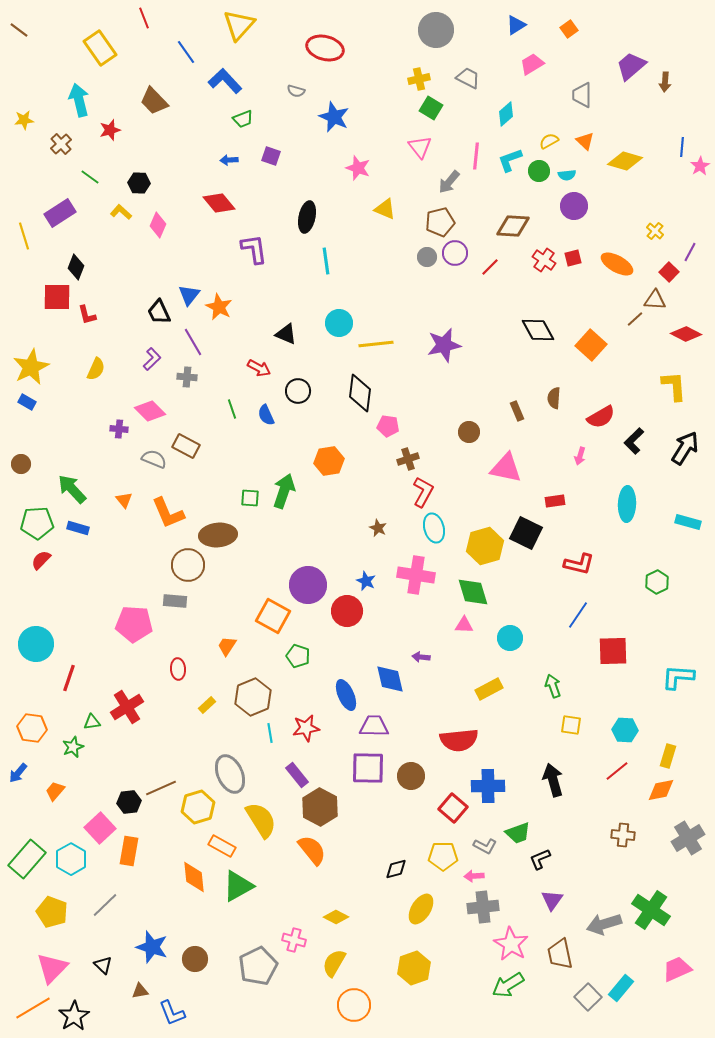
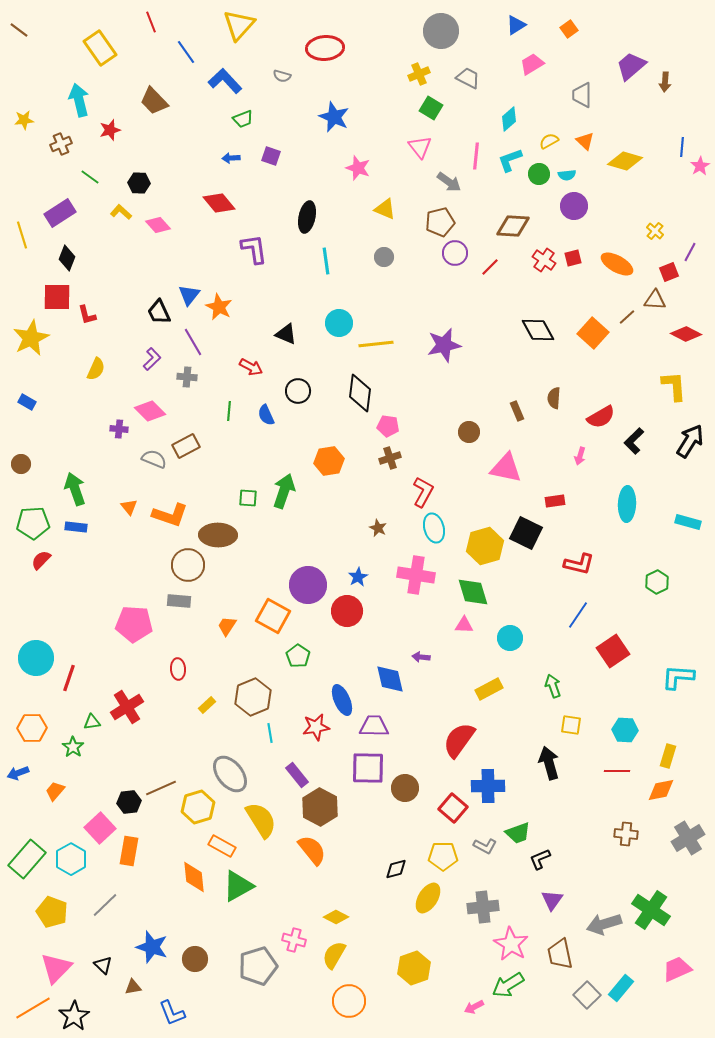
red line at (144, 18): moved 7 px right, 4 px down
gray circle at (436, 30): moved 5 px right, 1 px down
red ellipse at (325, 48): rotated 18 degrees counterclockwise
yellow cross at (419, 79): moved 5 px up; rotated 10 degrees counterclockwise
gray semicircle at (296, 91): moved 14 px left, 15 px up
cyan diamond at (506, 114): moved 3 px right, 5 px down
brown cross at (61, 144): rotated 20 degrees clockwise
blue arrow at (229, 160): moved 2 px right, 2 px up
green circle at (539, 171): moved 3 px down
gray arrow at (449, 182): rotated 95 degrees counterclockwise
pink diamond at (158, 225): rotated 65 degrees counterclockwise
yellow line at (24, 236): moved 2 px left, 1 px up
gray circle at (427, 257): moved 43 px left
black diamond at (76, 267): moved 9 px left, 9 px up
red square at (669, 272): rotated 24 degrees clockwise
brown line at (635, 319): moved 8 px left, 2 px up
orange square at (591, 345): moved 2 px right, 12 px up
yellow star at (31, 367): moved 29 px up
red arrow at (259, 368): moved 8 px left, 1 px up
green line at (232, 409): moved 3 px left, 2 px down; rotated 24 degrees clockwise
brown rectangle at (186, 446): rotated 56 degrees counterclockwise
black arrow at (685, 448): moved 5 px right, 7 px up
brown cross at (408, 459): moved 18 px left, 1 px up
green arrow at (72, 489): moved 3 px right; rotated 24 degrees clockwise
green square at (250, 498): moved 2 px left
orange triangle at (124, 500): moved 5 px right, 7 px down
orange L-shape at (168, 513): moved 2 px right, 2 px down; rotated 48 degrees counterclockwise
green pentagon at (37, 523): moved 4 px left
blue rectangle at (78, 528): moved 2 px left, 1 px up; rotated 10 degrees counterclockwise
brown ellipse at (218, 535): rotated 6 degrees clockwise
blue star at (366, 581): moved 8 px left, 4 px up; rotated 18 degrees clockwise
gray rectangle at (175, 601): moved 4 px right
cyan circle at (36, 644): moved 14 px down
orange trapezoid at (227, 646): moved 20 px up
red square at (613, 651): rotated 32 degrees counterclockwise
green pentagon at (298, 656): rotated 15 degrees clockwise
blue ellipse at (346, 695): moved 4 px left, 5 px down
orange hexagon at (32, 728): rotated 8 degrees counterclockwise
red star at (306, 728): moved 10 px right, 1 px up
red semicircle at (459, 740): rotated 132 degrees clockwise
green star at (73, 747): rotated 15 degrees counterclockwise
red line at (617, 771): rotated 40 degrees clockwise
blue arrow at (18, 773): rotated 30 degrees clockwise
gray ellipse at (230, 774): rotated 15 degrees counterclockwise
brown circle at (411, 776): moved 6 px left, 12 px down
black arrow at (553, 780): moved 4 px left, 17 px up
brown cross at (623, 835): moved 3 px right, 1 px up
pink arrow at (474, 876): moved 131 px down; rotated 24 degrees counterclockwise
yellow ellipse at (421, 909): moved 7 px right, 11 px up
yellow semicircle at (334, 963): moved 8 px up
gray pentagon at (258, 966): rotated 9 degrees clockwise
pink triangle at (52, 968): moved 4 px right
brown triangle at (140, 991): moved 7 px left, 4 px up
gray square at (588, 997): moved 1 px left, 2 px up
orange circle at (354, 1005): moved 5 px left, 4 px up
